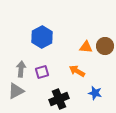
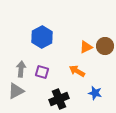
orange triangle: rotated 32 degrees counterclockwise
purple square: rotated 32 degrees clockwise
